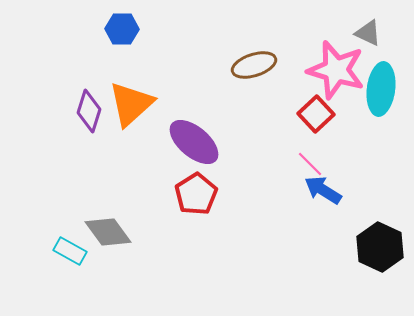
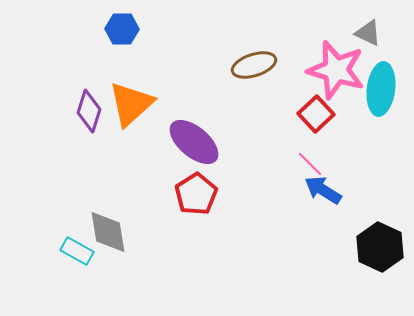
gray diamond: rotated 27 degrees clockwise
cyan rectangle: moved 7 px right
